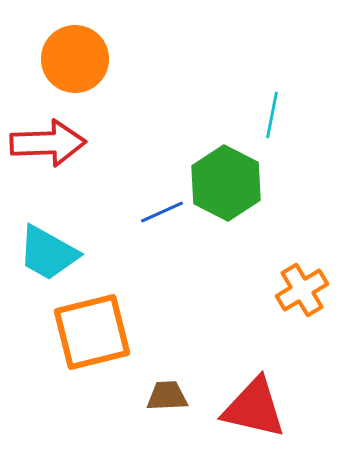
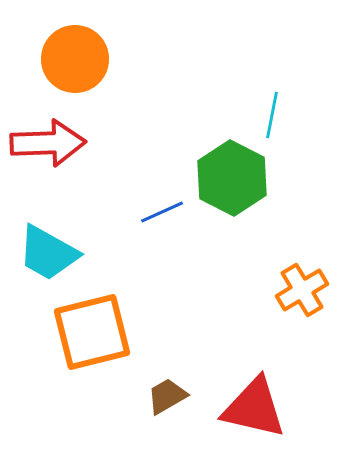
green hexagon: moved 6 px right, 5 px up
brown trapezoid: rotated 27 degrees counterclockwise
